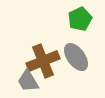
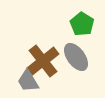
green pentagon: moved 2 px right, 5 px down; rotated 15 degrees counterclockwise
brown cross: rotated 16 degrees counterclockwise
